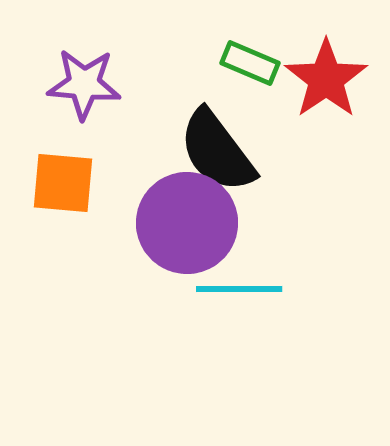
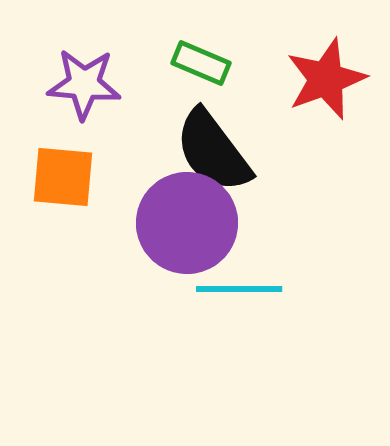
green rectangle: moved 49 px left
red star: rotated 14 degrees clockwise
black semicircle: moved 4 px left
orange square: moved 6 px up
